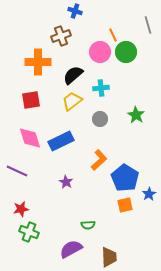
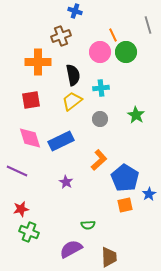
black semicircle: rotated 120 degrees clockwise
